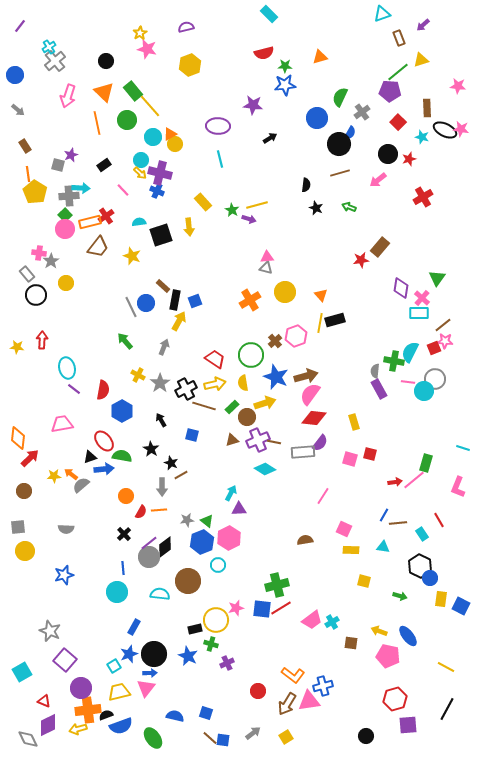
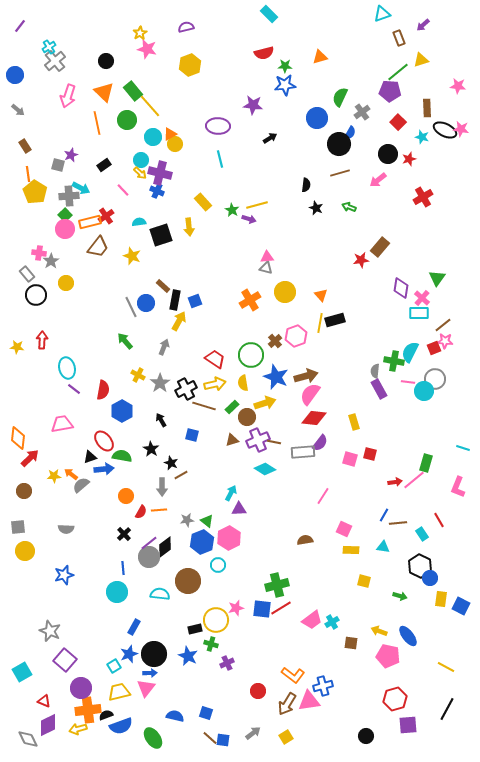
cyan arrow at (81, 188): rotated 24 degrees clockwise
